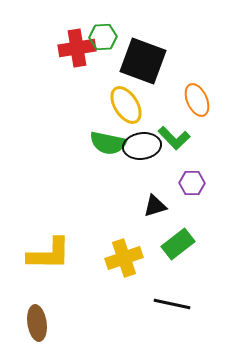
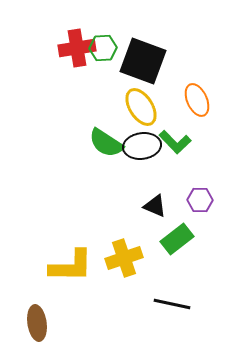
green hexagon: moved 11 px down
yellow ellipse: moved 15 px right, 2 px down
green L-shape: moved 1 px right, 4 px down
green semicircle: moved 2 px left; rotated 21 degrees clockwise
purple hexagon: moved 8 px right, 17 px down
black triangle: rotated 40 degrees clockwise
green rectangle: moved 1 px left, 5 px up
yellow L-shape: moved 22 px right, 12 px down
